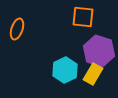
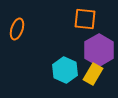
orange square: moved 2 px right, 2 px down
purple hexagon: moved 1 px up; rotated 12 degrees clockwise
cyan hexagon: rotated 10 degrees counterclockwise
